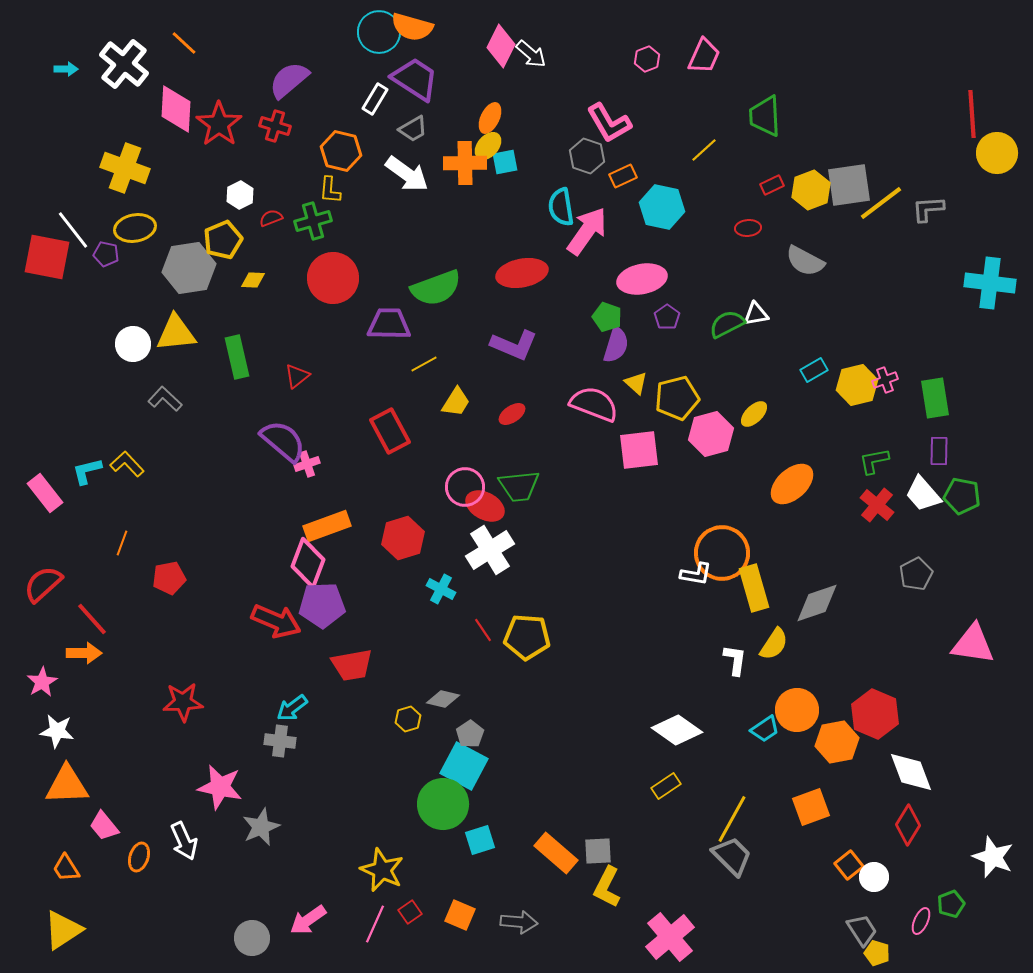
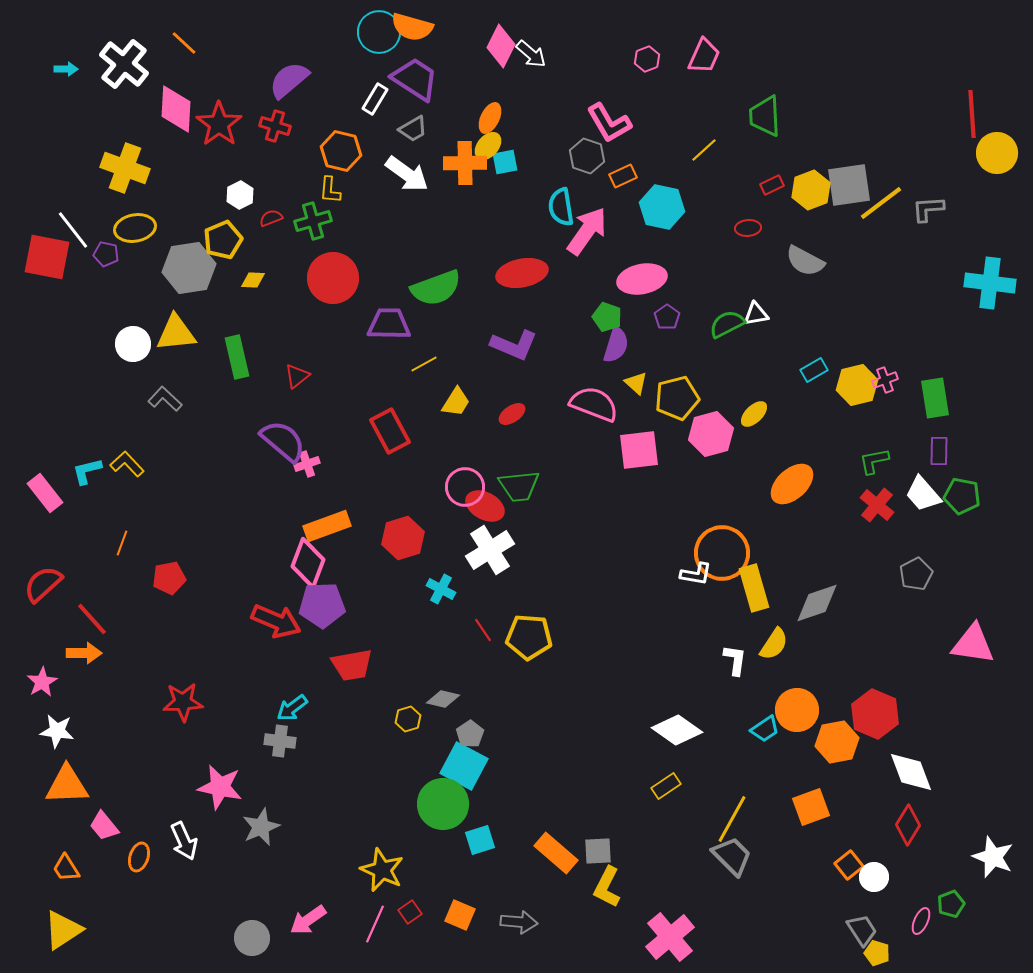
yellow pentagon at (527, 637): moved 2 px right
